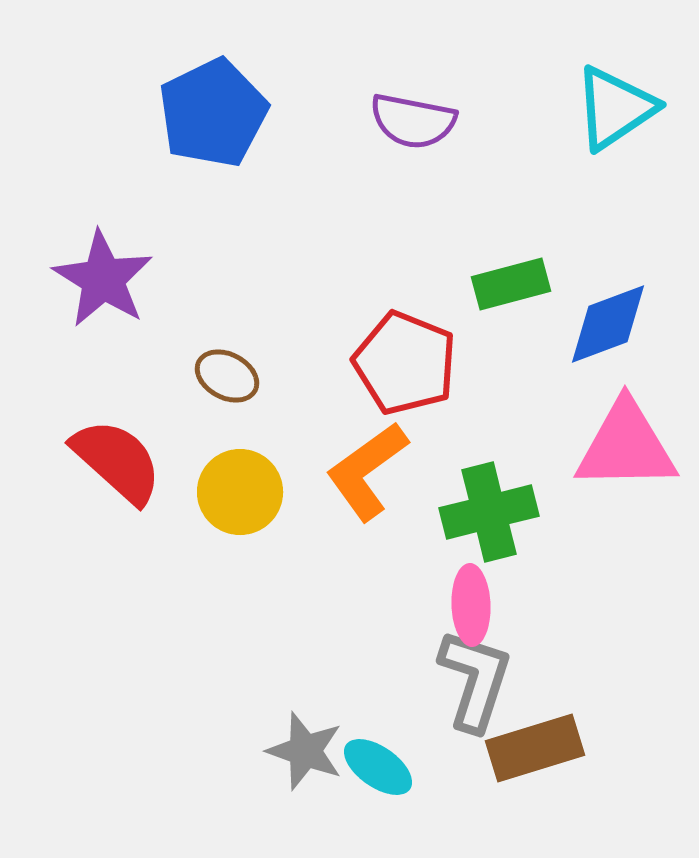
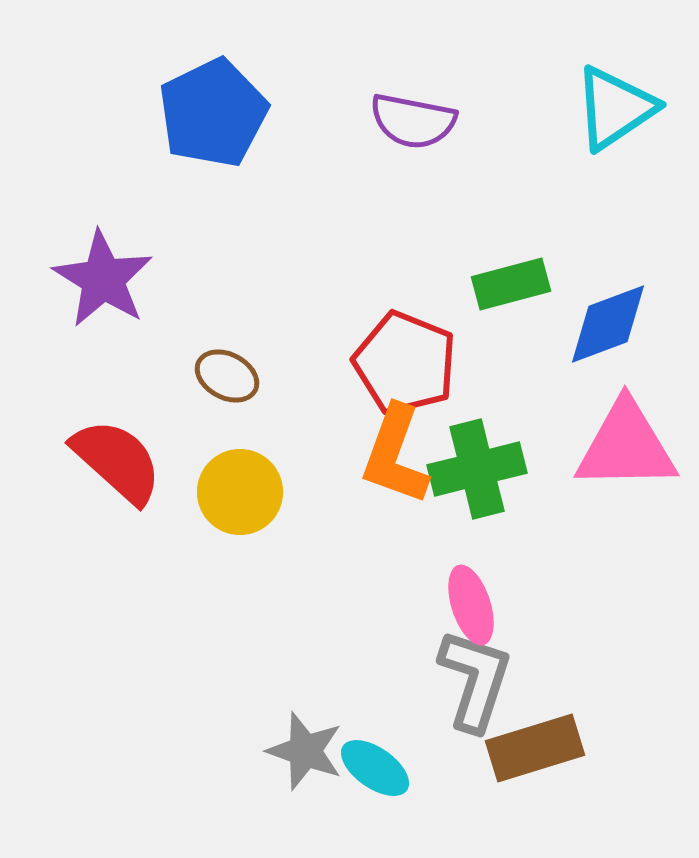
orange L-shape: moved 28 px right, 16 px up; rotated 34 degrees counterclockwise
green cross: moved 12 px left, 43 px up
pink ellipse: rotated 16 degrees counterclockwise
cyan ellipse: moved 3 px left, 1 px down
